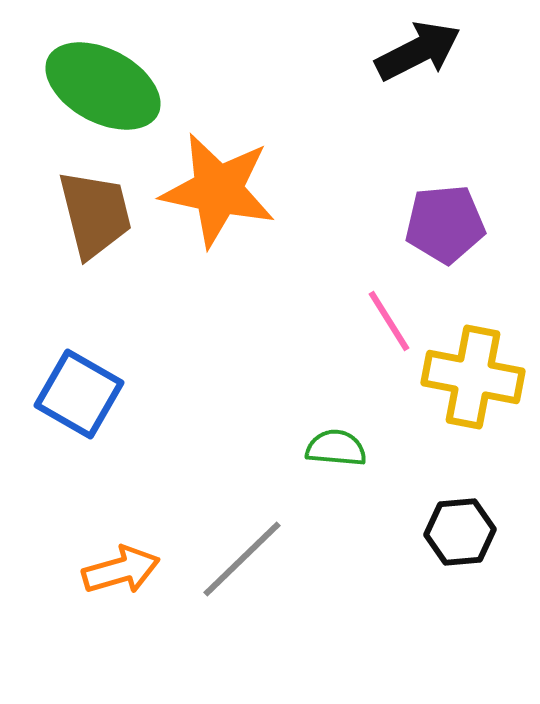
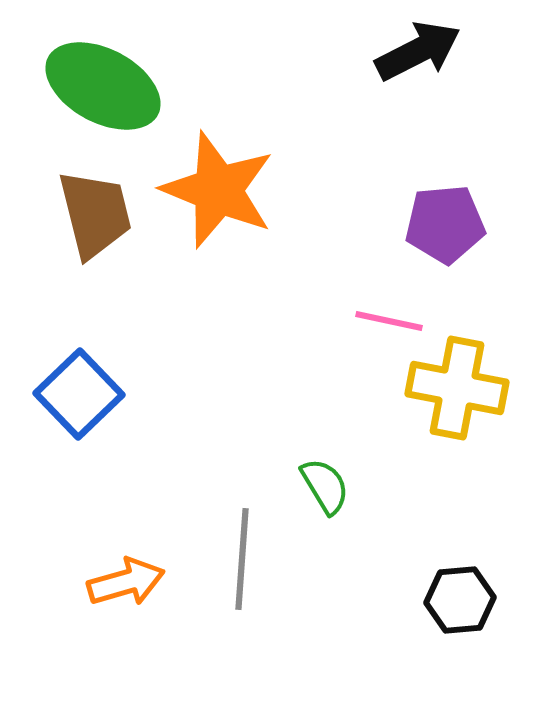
orange star: rotated 10 degrees clockwise
pink line: rotated 46 degrees counterclockwise
yellow cross: moved 16 px left, 11 px down
blue square: rotated 16 degrees clockwise
green semicircle: moved 11 px left, 38 px down; rotated 54 degrees clockwise
black hexagon: moved 68 px down
gray line: rotated 42 degrees counterclockwise
orange arrow: moved 5 px right, 12 px down
